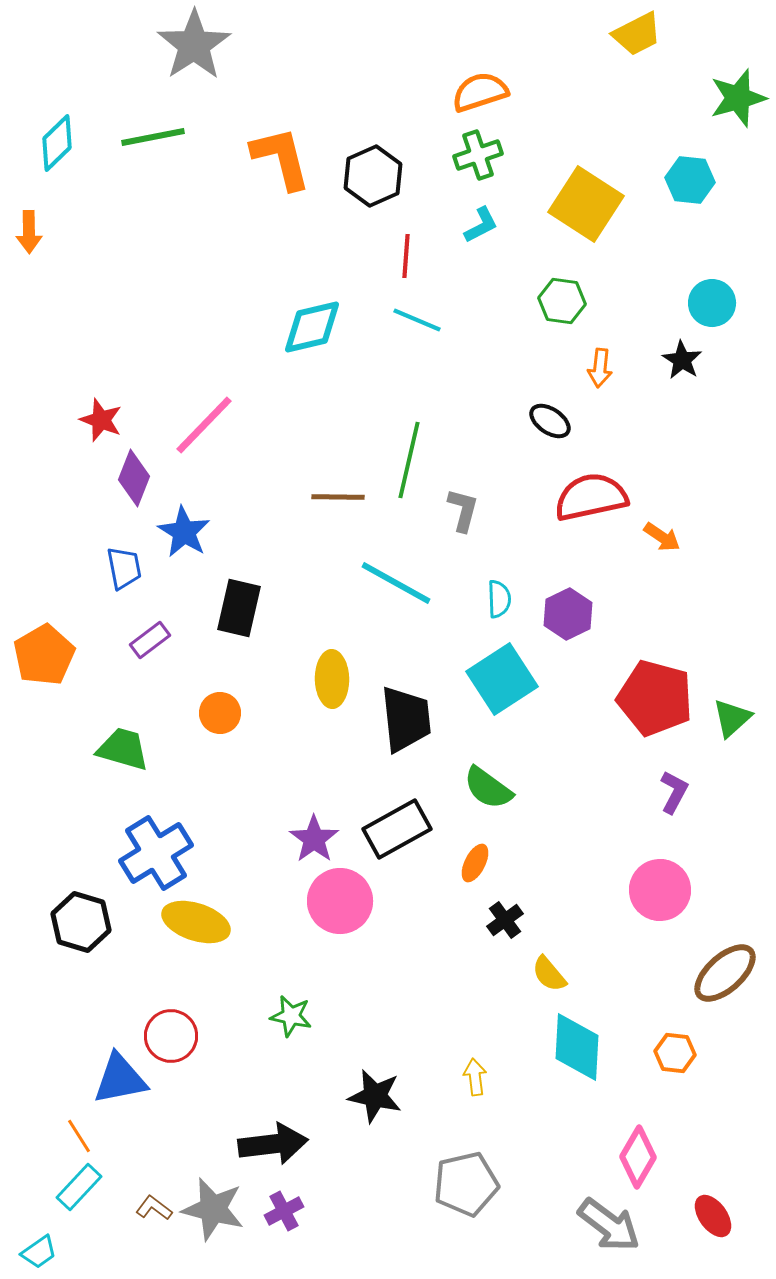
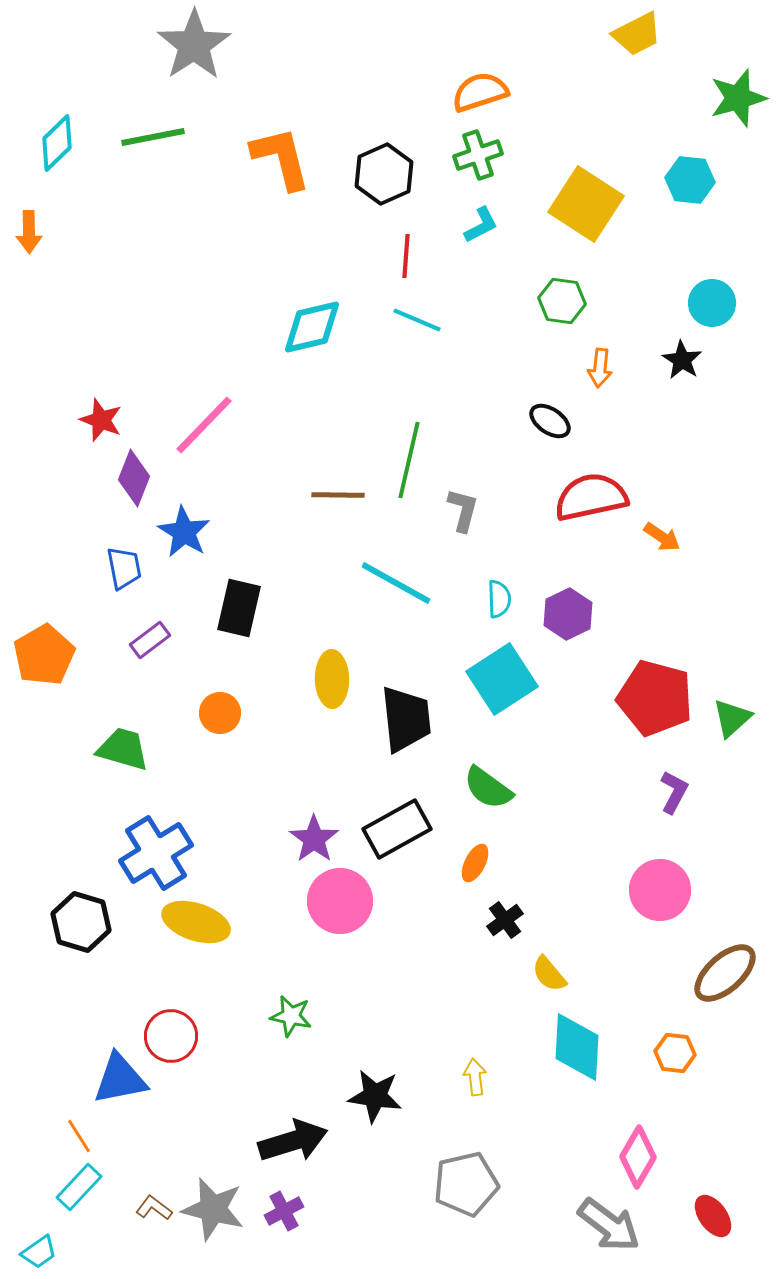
black hexagon at (373, 176): moved 11 px right, 2 px up
brown line at (338, 497): moved 2 px up
black star at (375, 1096): rotated 4 degrees counterclockwise
black arrow at (273, 1144): moved 20 px right, 3 px up; rotated 10 degrees counterclockwise
